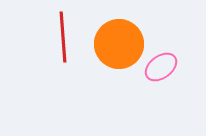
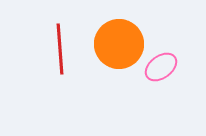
red line: moved 3 px left, 12 px down
